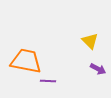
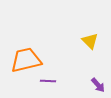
orange trapezoid: moved 1 px up; rotated 24 degrees counterclockwise
purple arrow: moved 16 px down; rotated 21 degrees clockwise
